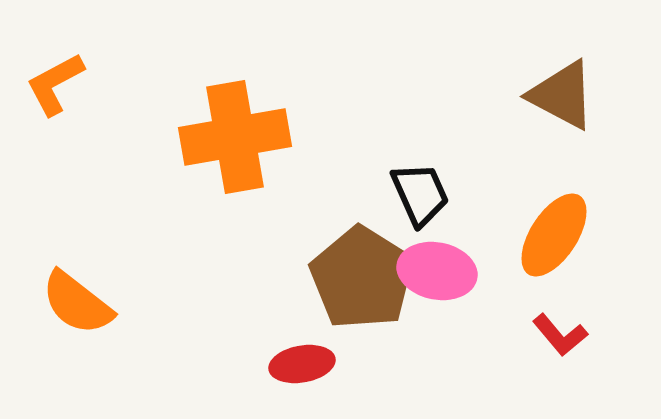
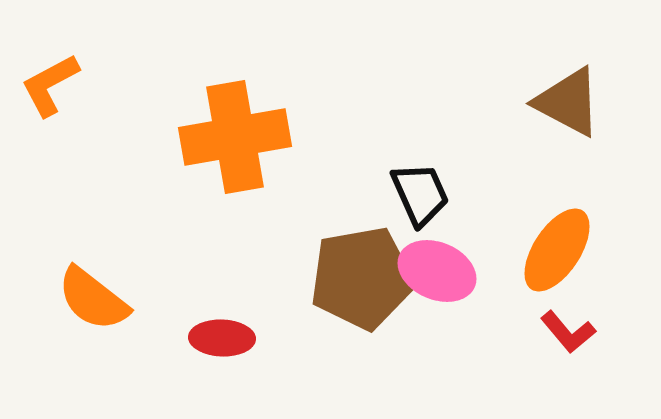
orange L-shape: moved 5 px left, 1 px down
brown triangle: moved 6 px right, 7 px down
orange ellipse: moved 3 px right, 15 px down
pink ellipse: rotated 12 degrees clockwise
brown pentagon: rotated 30 degrees clockwise
orange semicircle: moved 16 px right, 4 px up
red L-shape: moved 8 px right, 3 px up
red ellipse: moved 80 px left, 26 px up; rotated 12 degrees clockwise
